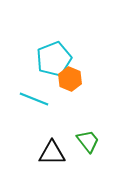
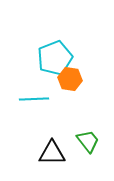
cyan pentagon: moved 1 px right, 1 px up
orange hexagon: rotated 15 degrees counterclockwise
cyan line: rotated 24 degrees counterclockwise
